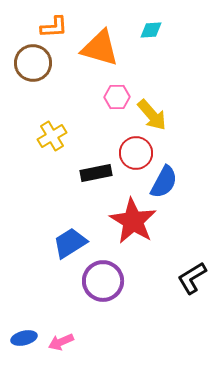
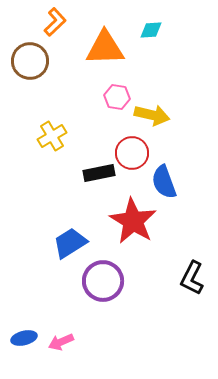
orange L-shape: moved 1 px right, 5 px up; rotated 40 degrees counterclockwise
orange triangle: moved 5 px right; rotated 18 degrees counterclockwise
brown circle: moved 3 px left, 2 px up
pink hexagon: rotated 10 degrees clockwise
yellow arrow: rotated 36 degrees counterclockwise
red circle: moved 4 px left
black rectangle: moved 3 px right
blue semicircle: rotated 132 degrees clockwise
black L-shape: rotated 32 degrees counterclockwise
